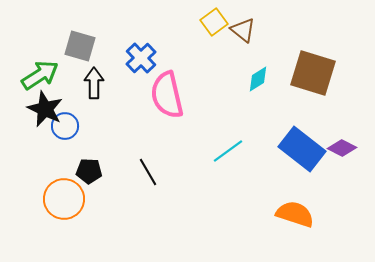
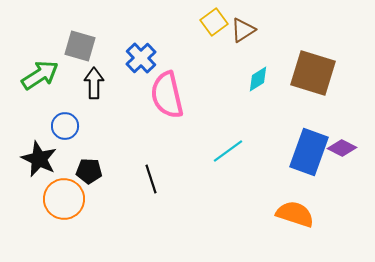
brown triangle: rotated 48 degrees clockwise
black star: moved 6 px left, 50 px down
blue rectangle: moved 7 px right, 3 px down; rotated 72 degrees clockwise
black line: moved 3 px right, 7 px down; rotated 12 degrees clockwise
